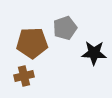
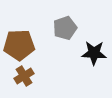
brown pentagon: moved 13 px left, 2 px down
brown cross: rotated 18 degrees counterclockwise
